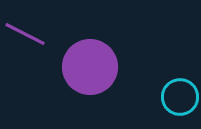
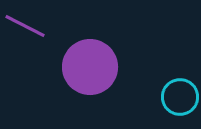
purple line: moved 8 px up
